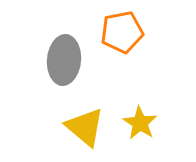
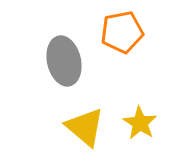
gray ellipse: moved 1 px down; rotated 18 degrees counterclockwise
